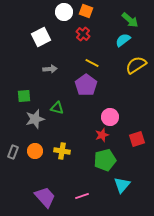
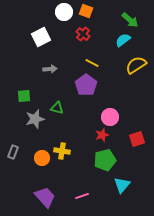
orange circle: moved 7 px right, 7 px down
